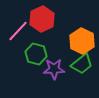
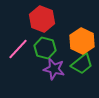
red hexagon: rotated 15 degrees counterclockwise
pink line: moved 18 px down
green hexagon: moved 9 px right, 6 px up
purple star: rotated 15 degrees clockwise
